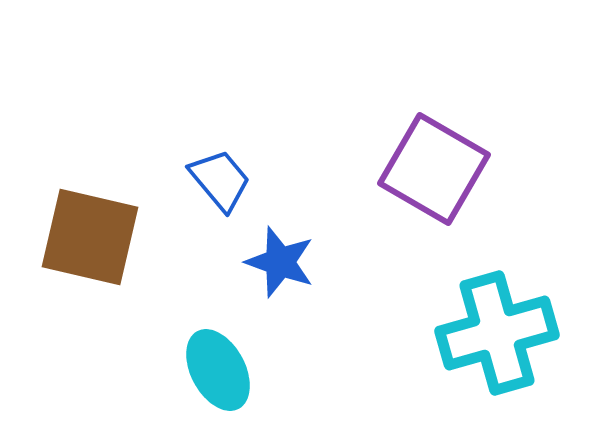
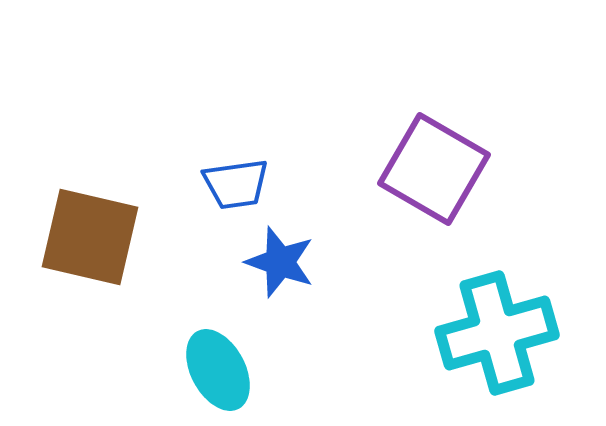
blue trapezoid: moved 16 px right, 4 px down; rotated 122 degrees clockwise
